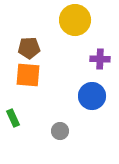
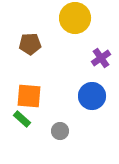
yellow circle: moved 2 px up
brown pentagon: moved 1 px right, 4 px up
purple cross: moved 1 px right, 1 px up; rotated 36 degrees counterclockwise
orange square: moved 1 px right, 21 px down
green rectangle: moved 9 px right, 1 px down; rotated 24 degrees counterclockwise
